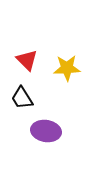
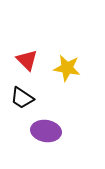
yellow star: rotated 12 degrees clockwise
black trapezoid: rotated 25 degrees counterclockwise
